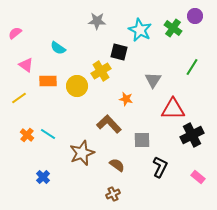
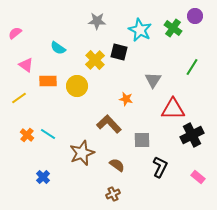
yellow cross: moved 6 px left, 11 px up; rotated 12 degrees counterclockwise
